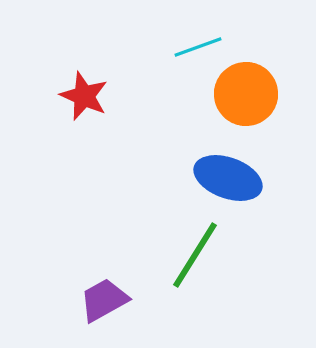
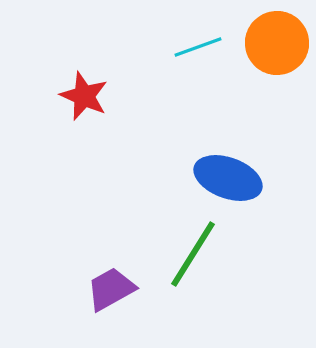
orange circle: moved 31 px right, 51 px up
green line: moved 2 px left, 1 px up
purple trapezoid: moved 7 px right, 11 px up
